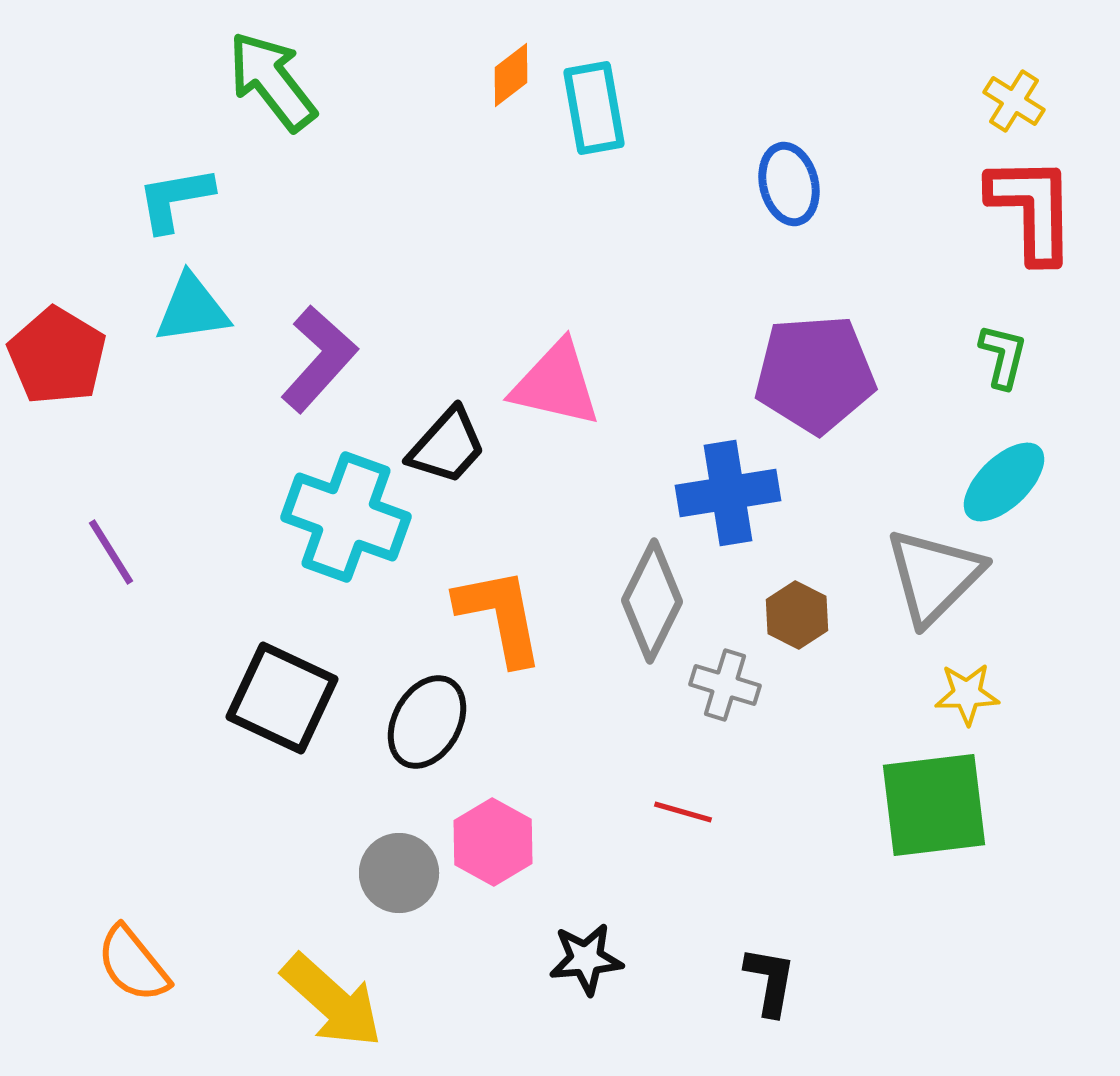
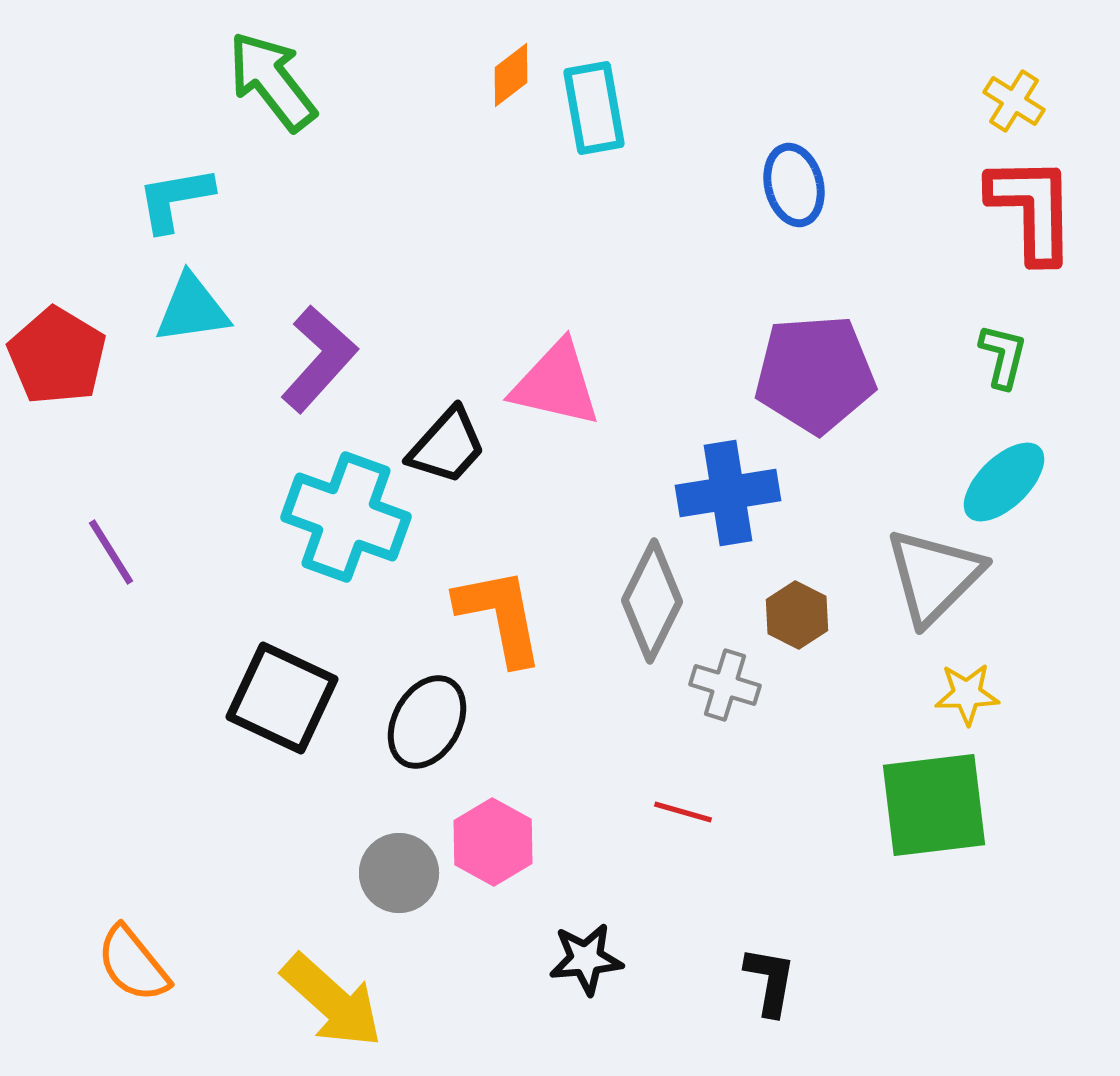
blue ellipse: moved 5 px right, 1 px down
